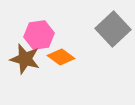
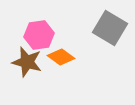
gray square: moved 3 px left, 1 px up; rotated 16 degrees counterclockwise
brown star: moved 2 px right, 3 px down
